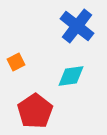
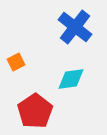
blue cross: moved 2 px left, 1 px down
cyan diamond: moved 3 px down
